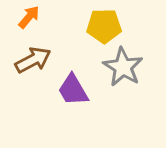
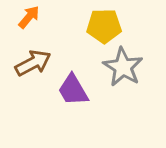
brown arrow: moved 3 px down
